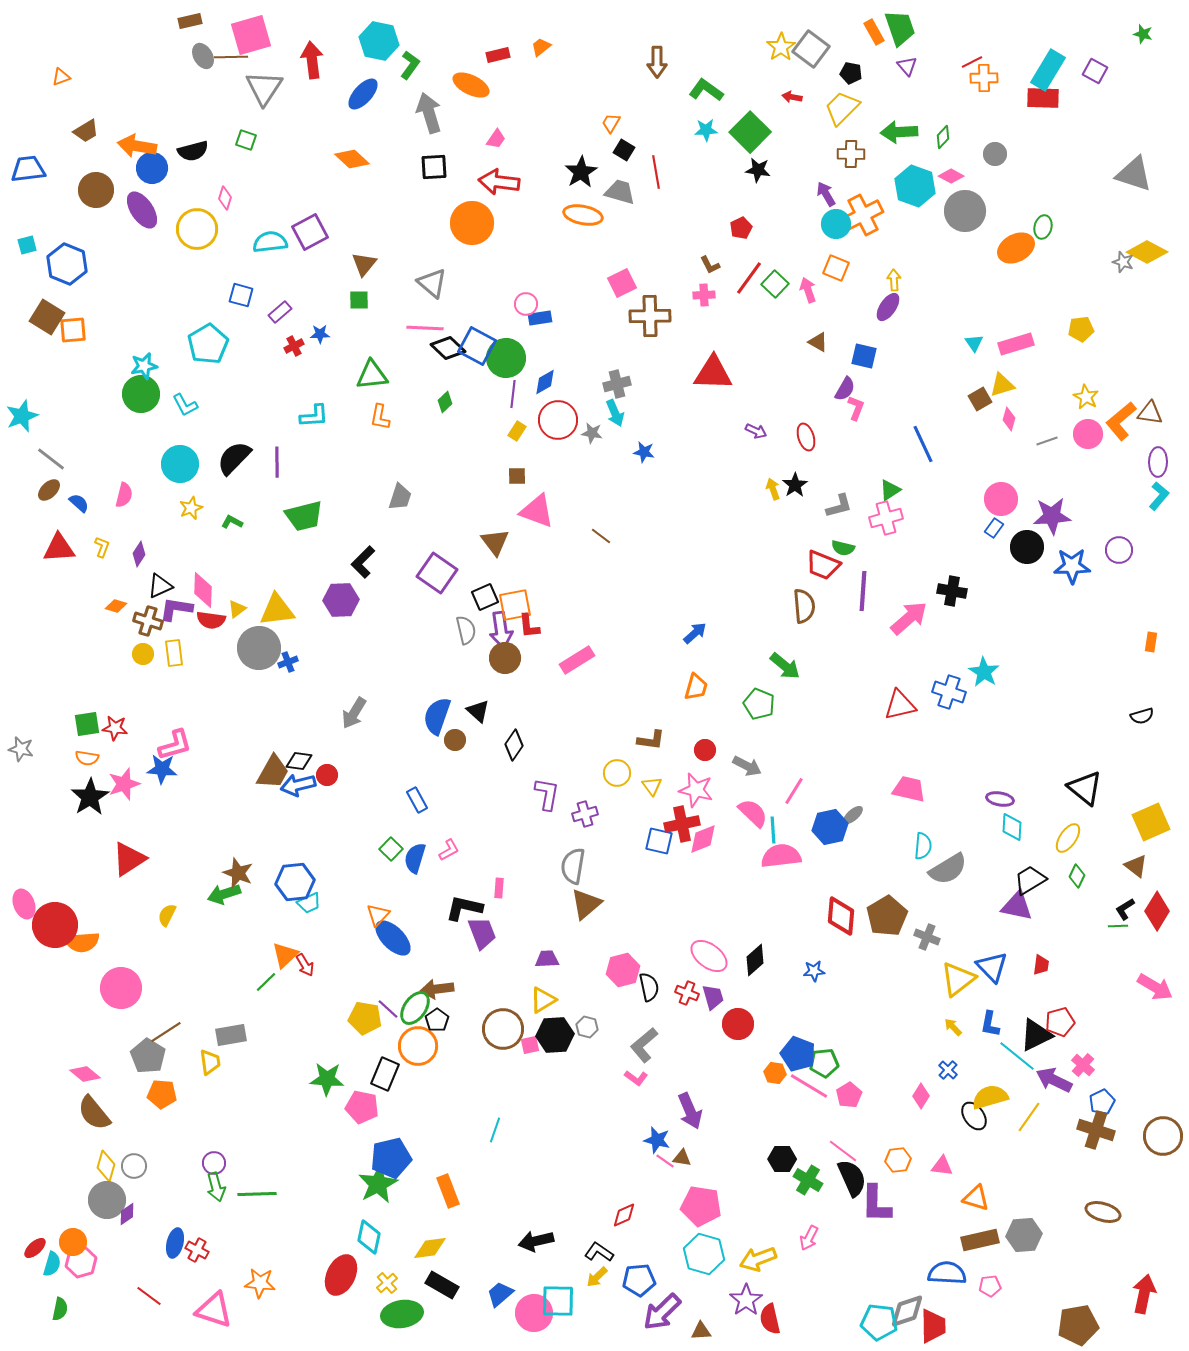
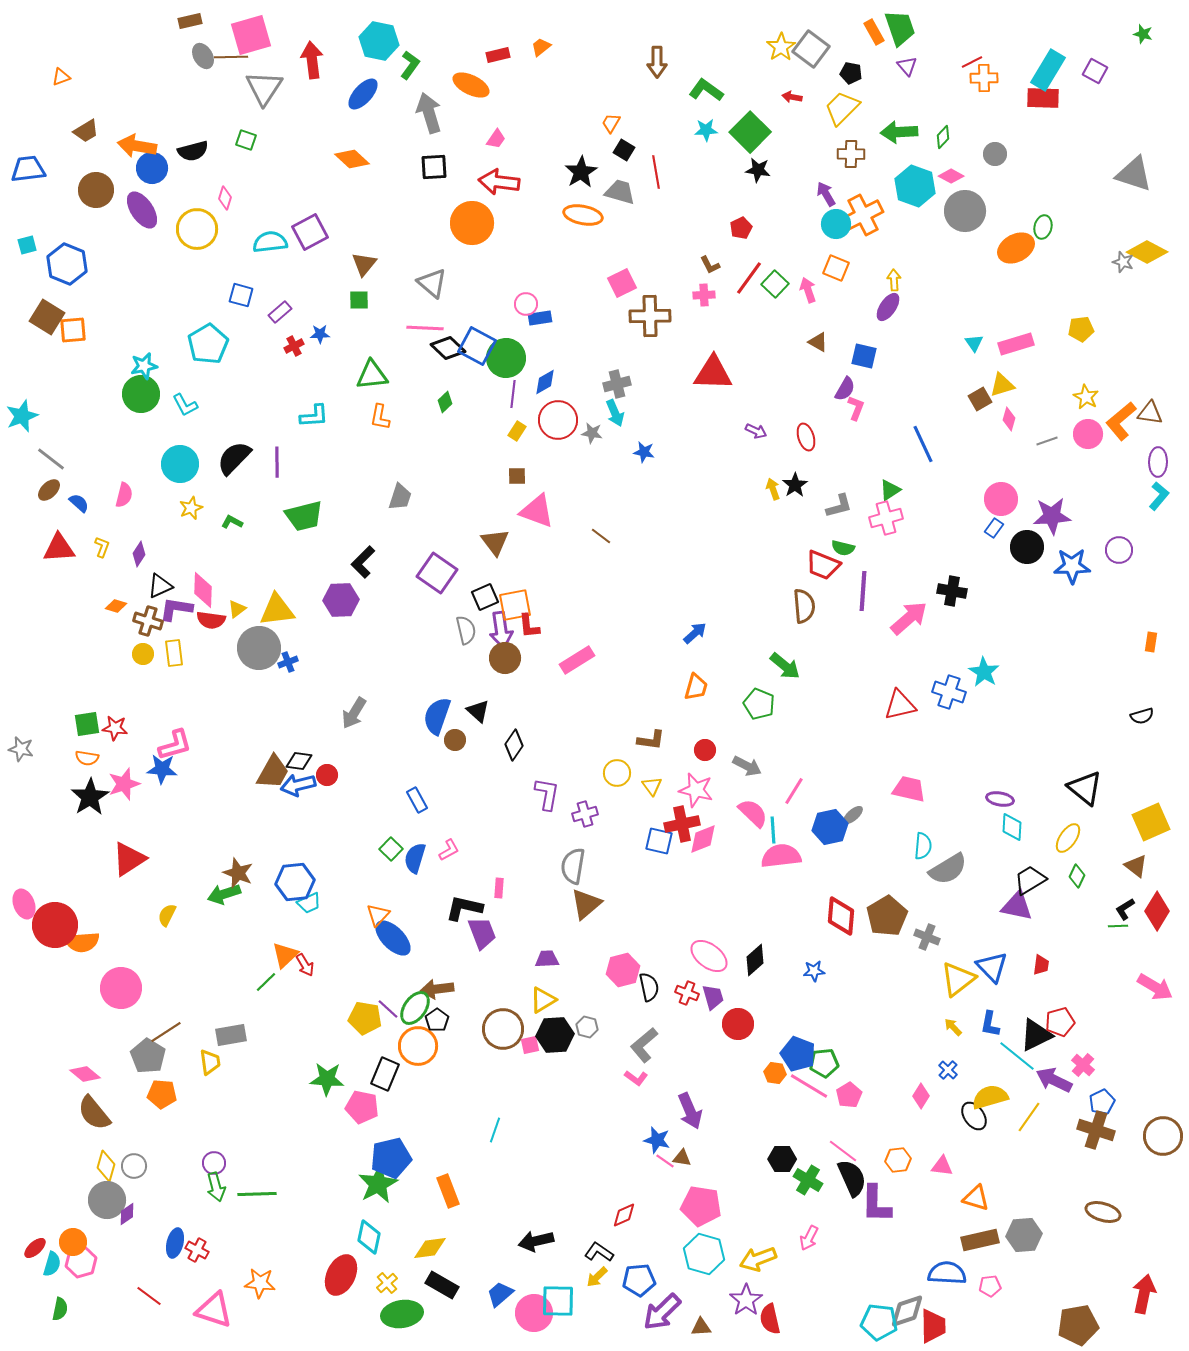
brown triangle at (701, 1331): moved 4 px up
